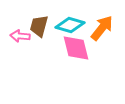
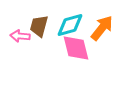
cyan diamond: rotated 32 degrees counterclockwise
